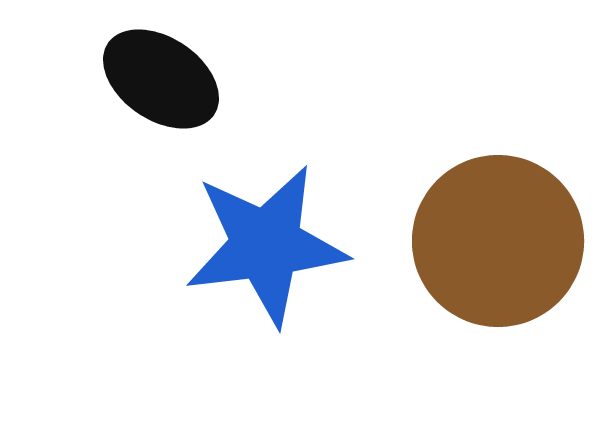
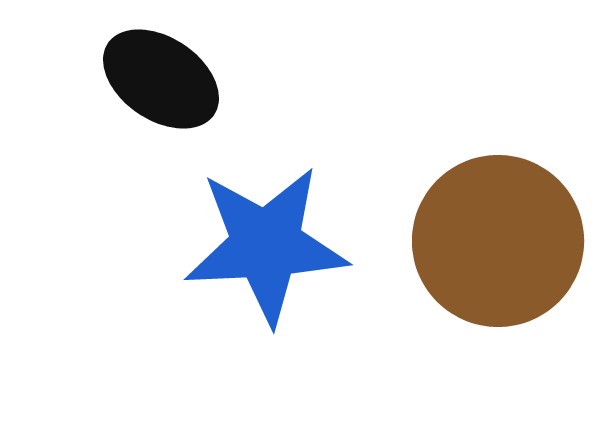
blue star: rotated 4 degrees clockwise
